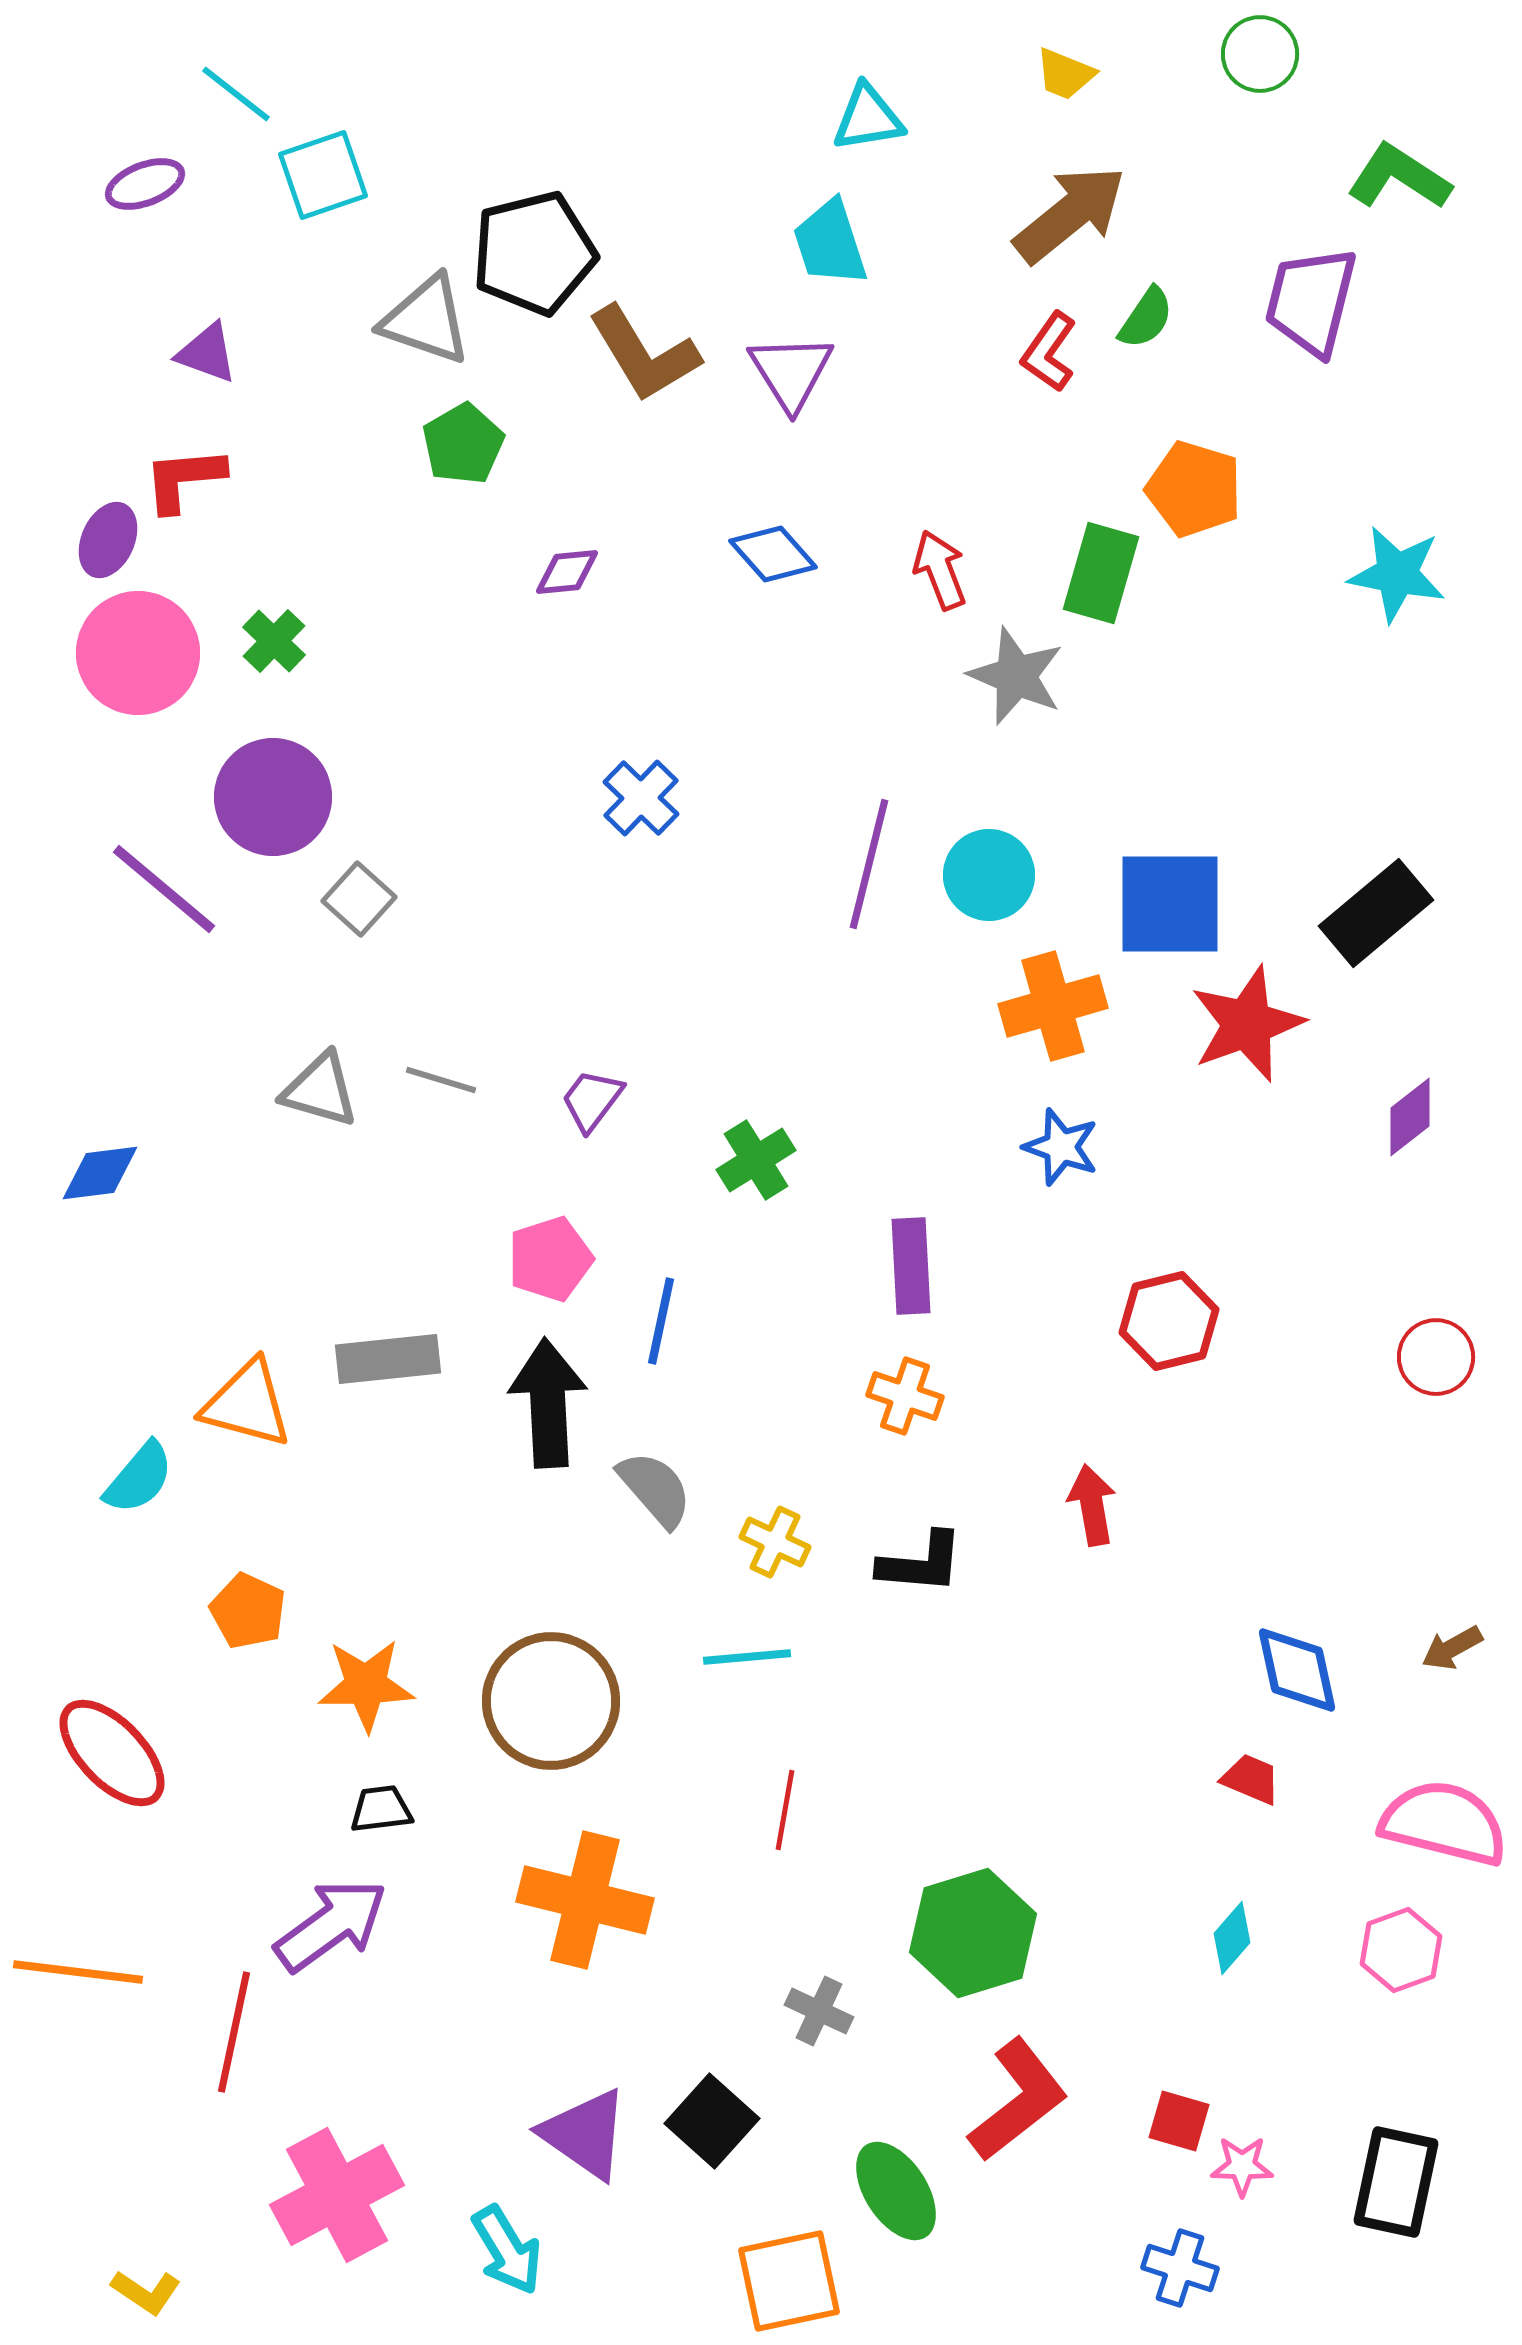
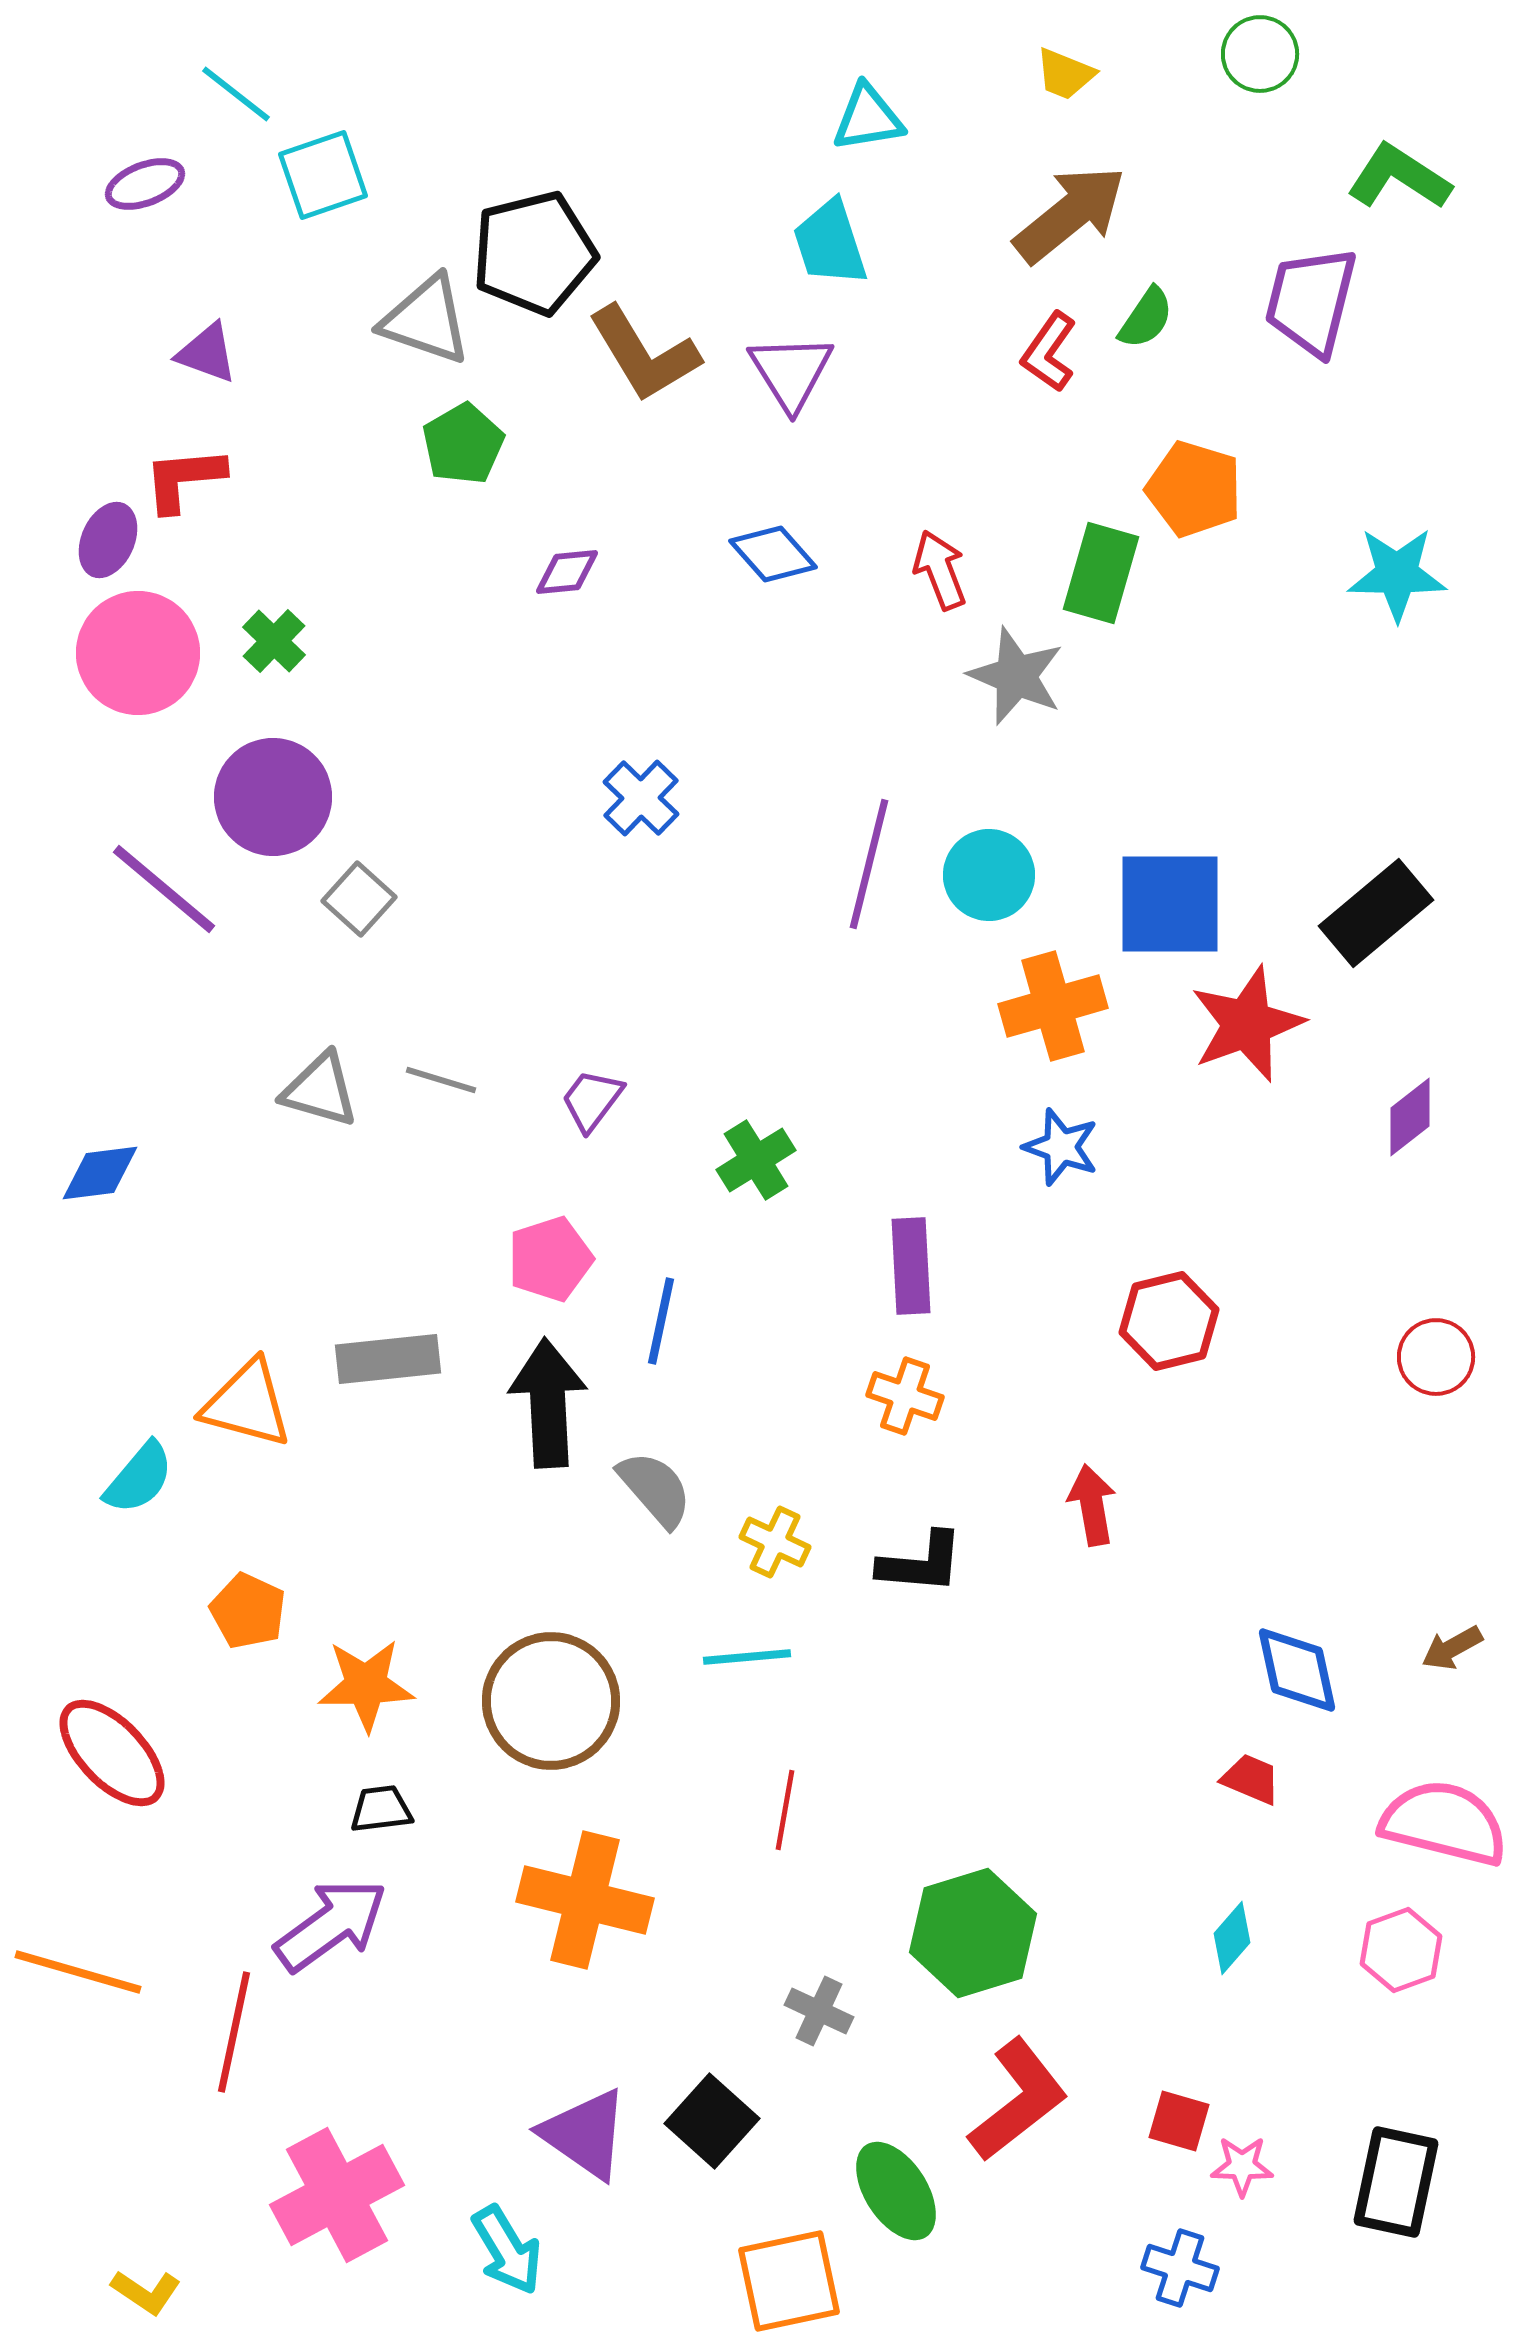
cyan star at (1397, 574): rotated 10 degrees counterclockwise
orange line at (78, 1972): rotated 9 degrees clockwise
